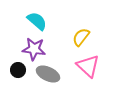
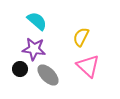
yellow semicircle: rotated 12 degrees counterclockwise
black circle: moved 2 px right, 1 px up
gray ellipse: moved 1 px down; rotated 20 degrees clockwise
